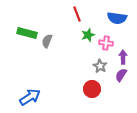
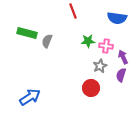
red line: moved 4 px left, 3 px up
green star: moved 6 px down; rotated 16 degrees clockwise
pink cross: moved 3 px down
purple arrow: rotated 24 degrees counterclockwise
gray star: rotated 16 degrees clockwise
purple semicircle: rotated 16 degrees counterclockwise
red circle: moved 1 px left, 1 px up
